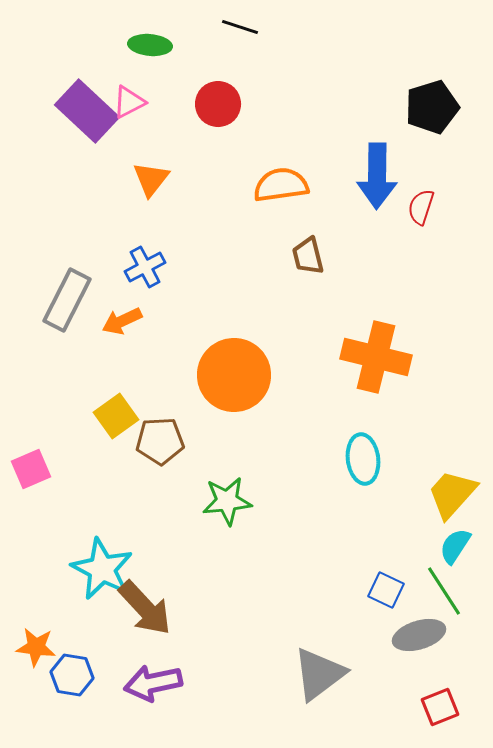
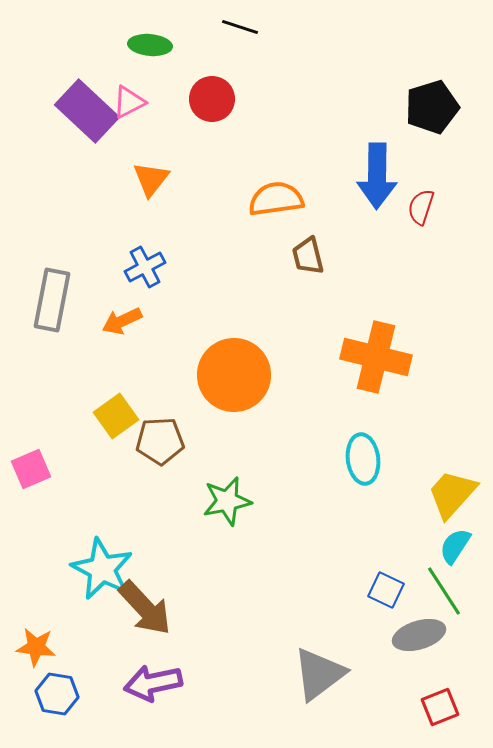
red circle: moved 6 px left, 5 px up
orange semicircle: moved 5 px left, 14 px down
gray rectangle: moved 15 px left; rotated 16 degrees counterclockwise
green star: rotated 6 degrees counterclockwise
blue hexagon: moved 15 px left, 19 px down
